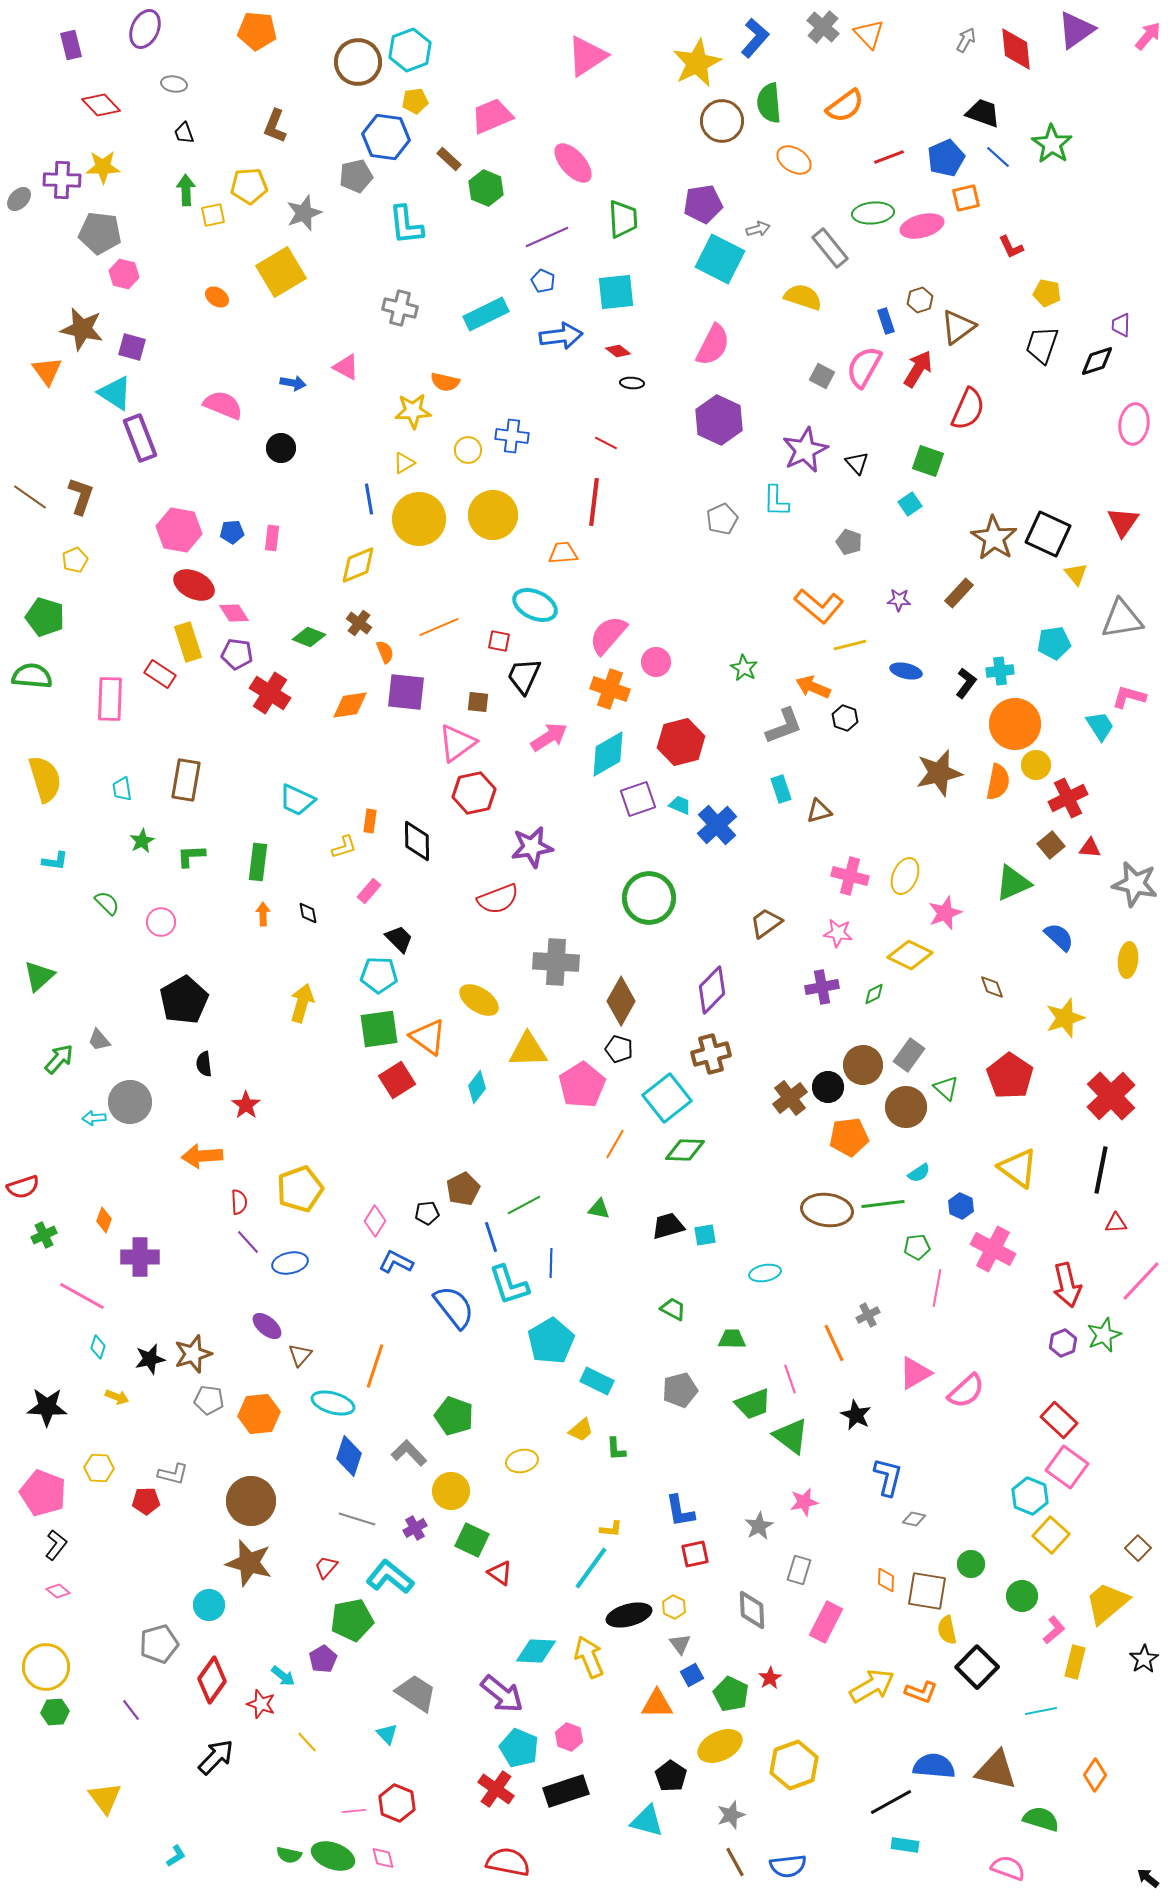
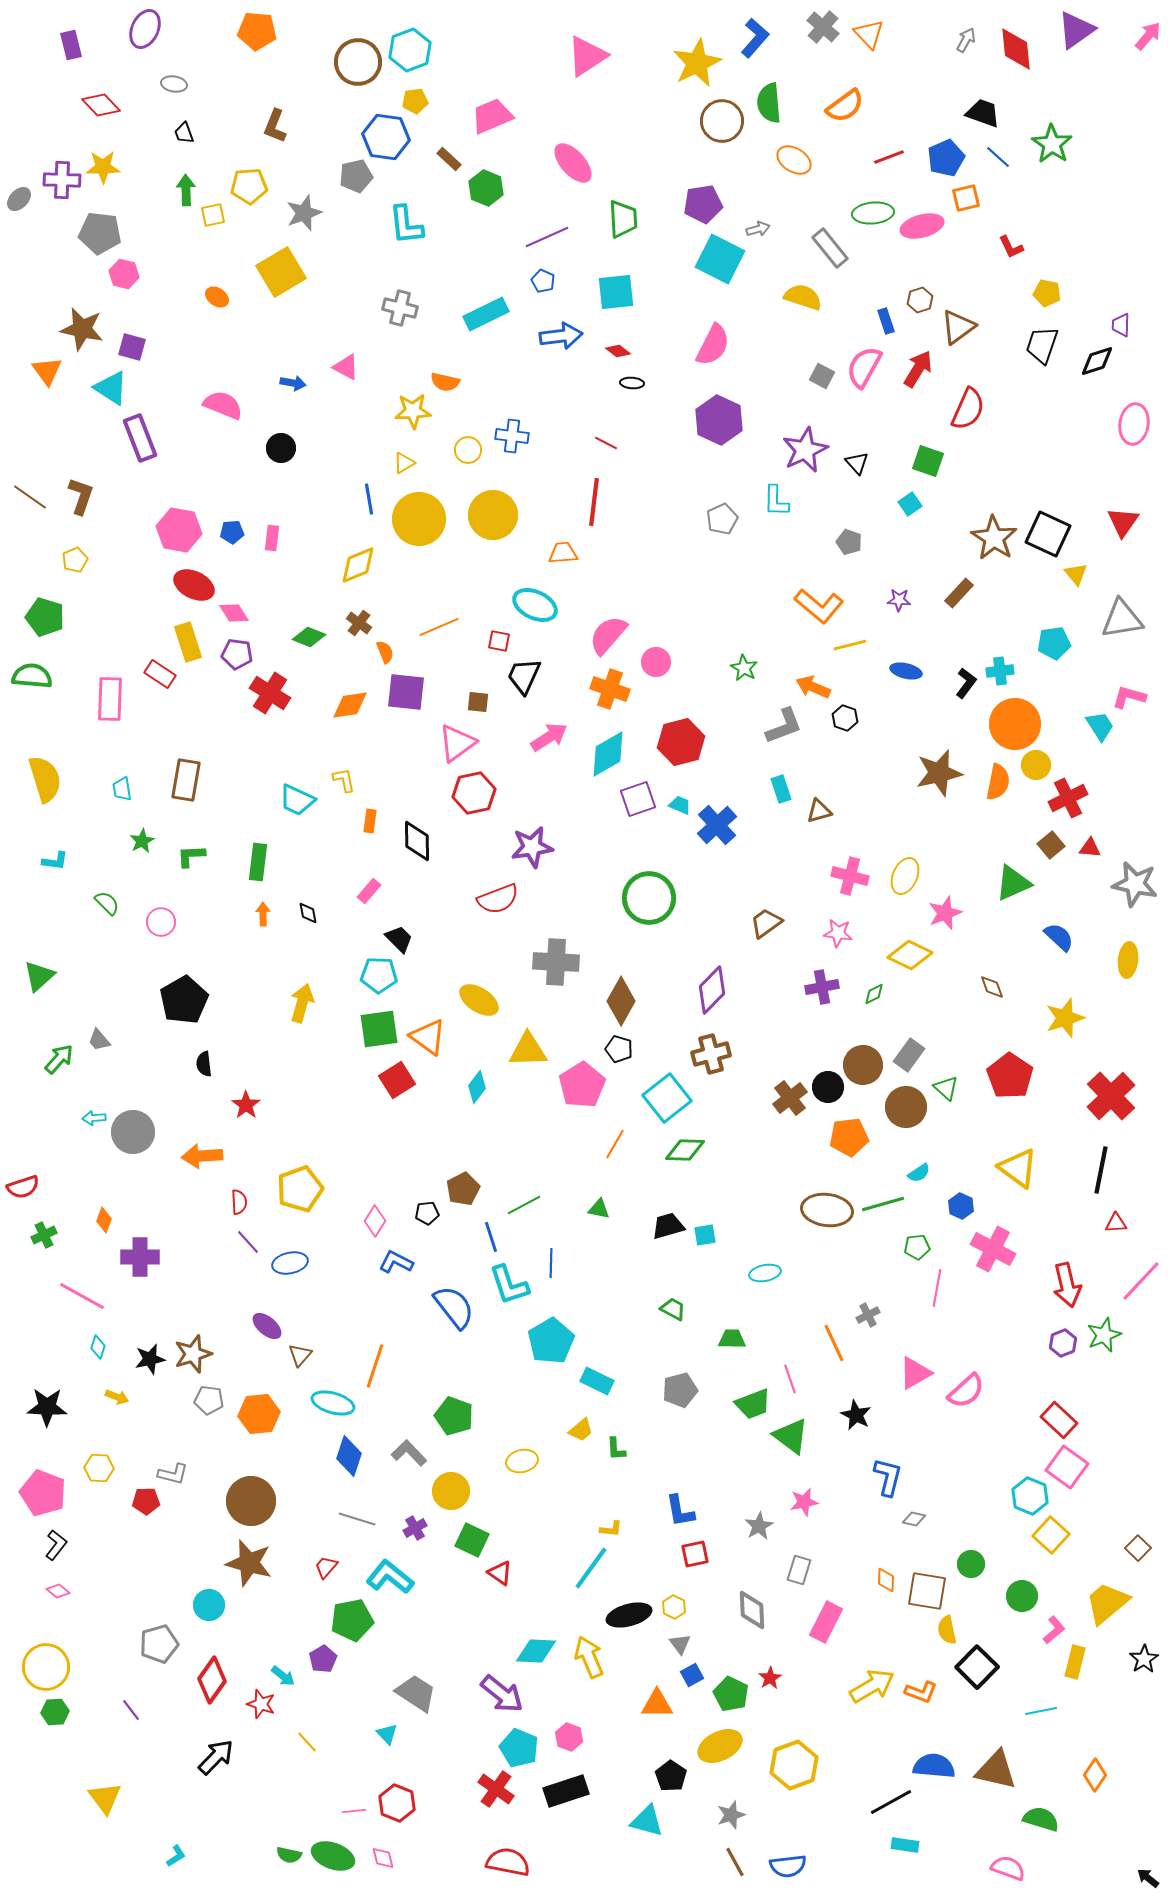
cyan triangle at (115, 393): moved 4 px left, 5 px up
yellow L-shape at (344, 847): moved 67 px up; rotated 84 degrees counterclockwise
gray circle at (130, 1102): moved 3 px right, 30 px down
green line at (883, 1204): rotated 9 degrees counterclockwise
